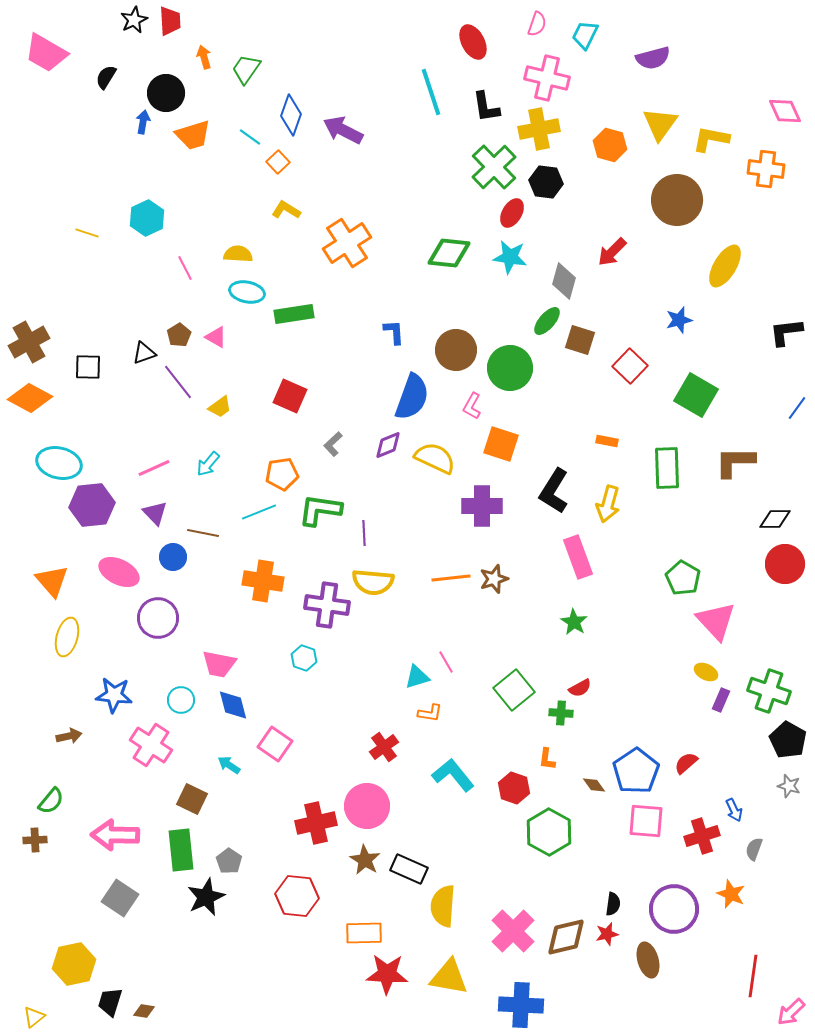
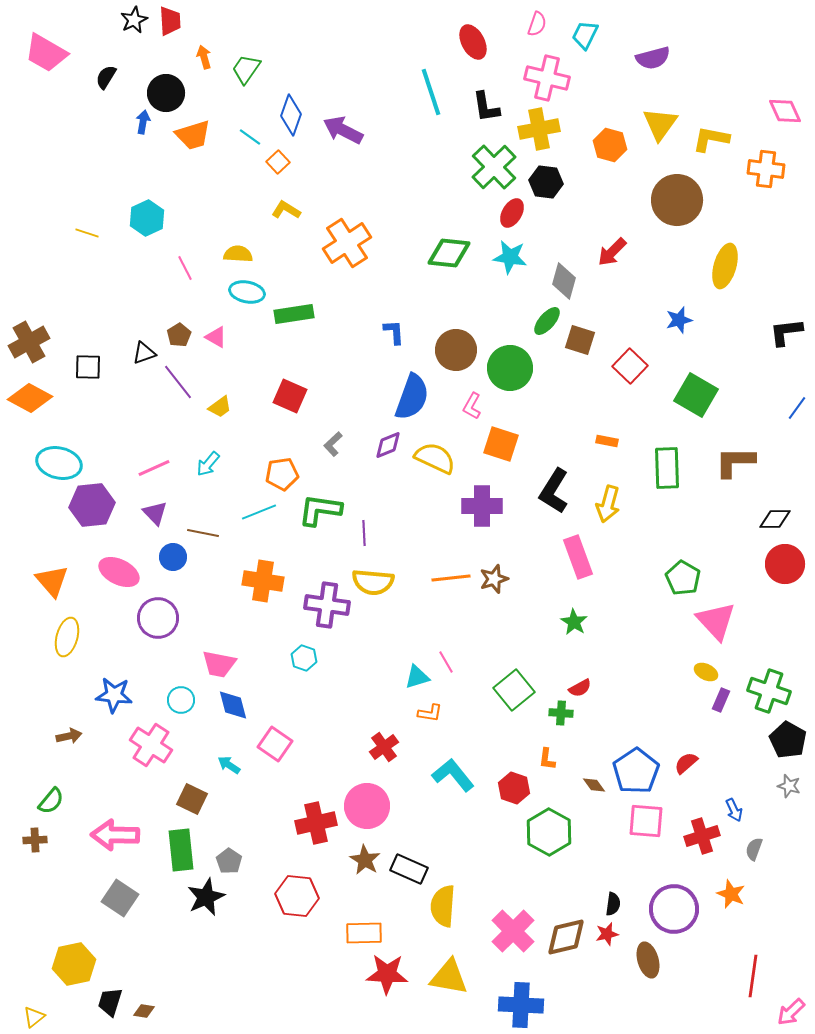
yellow ellipse at (725, 266): rotated 15 degrees counterclockwise
